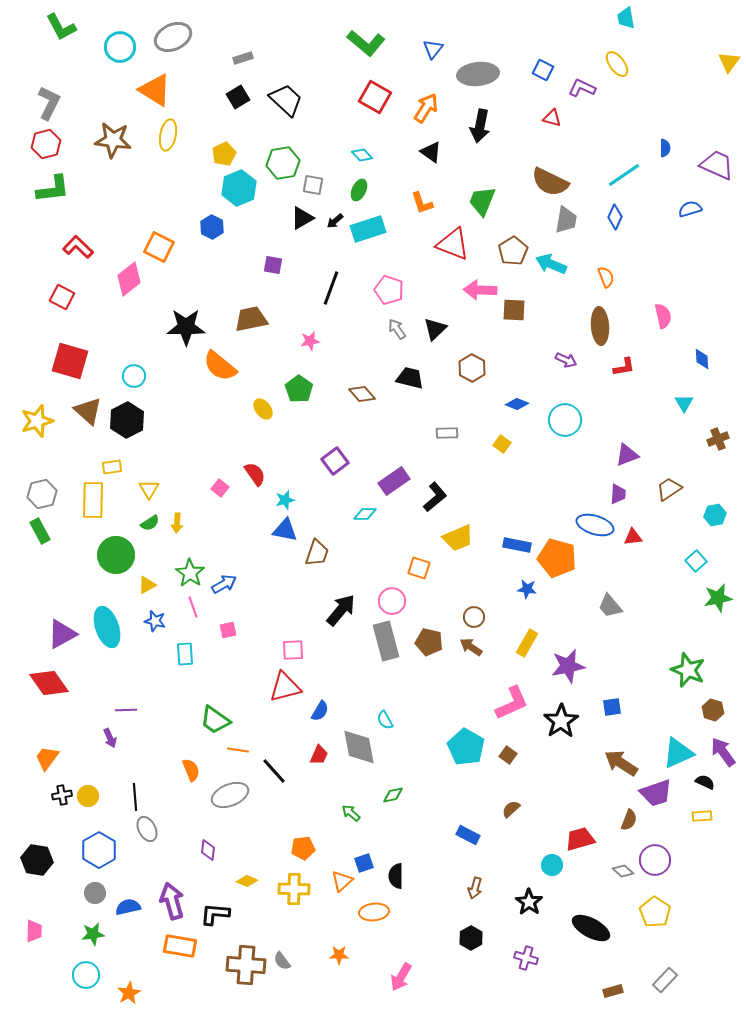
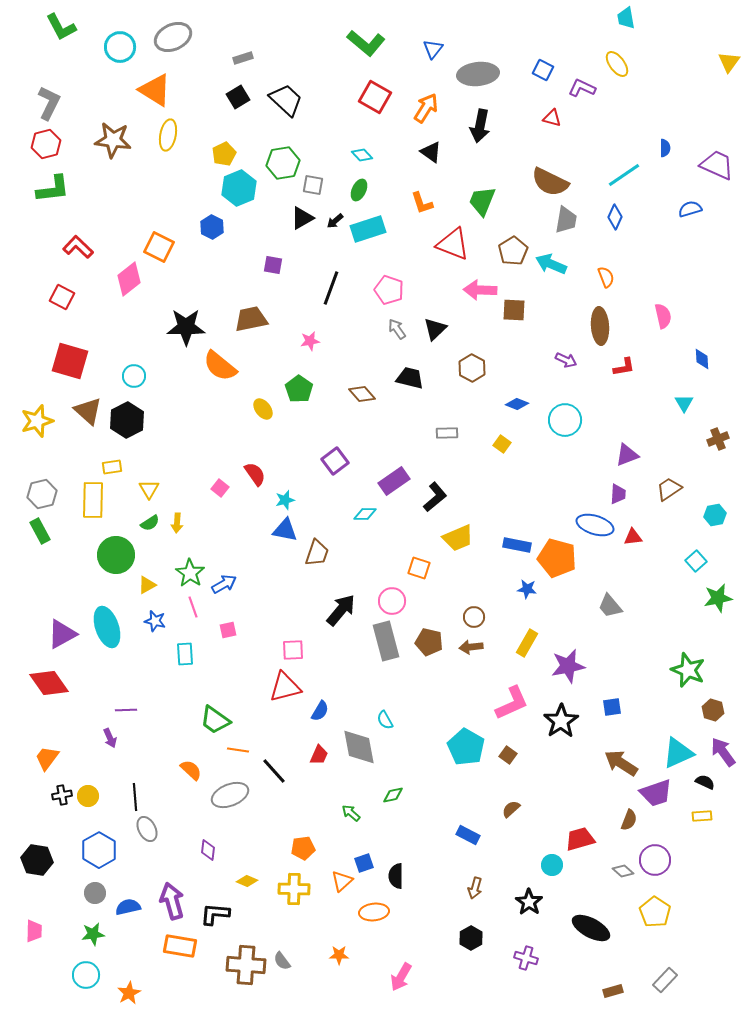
brown arrow at (471, 647): rotated 40 degrees counterclockwise
orange semicircle at (191, 770): rotated 25 degrees counterclockwise
